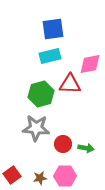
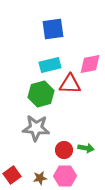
cyan rectangle: moved 9 px down
red circle: moved 1 px right, 6 px down
